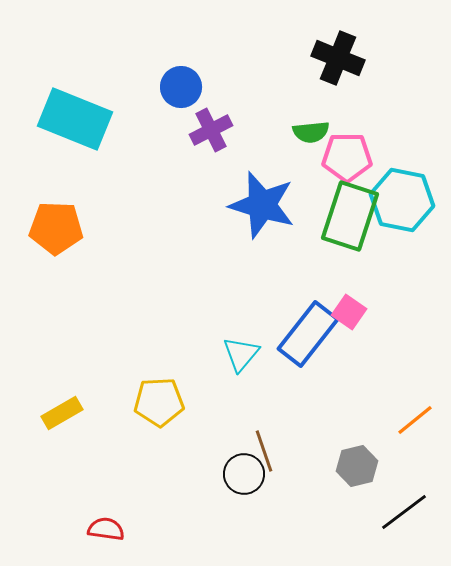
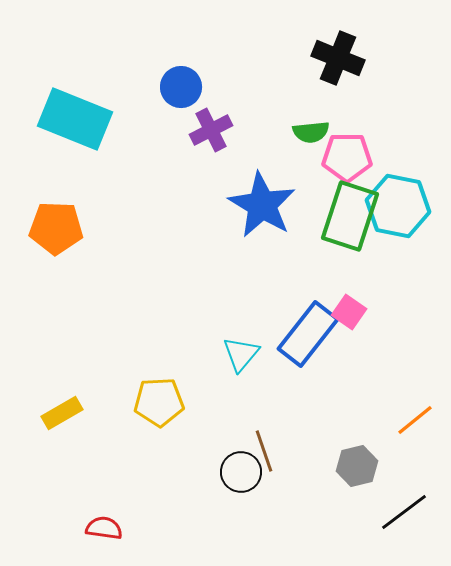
cyan hexagon: moved 4 px left, 6 px down
blue star: rotated 14 degrees clockwise
black circle: moved 3 px left, 2 px up
red semicircle: moved 2 px left, 1 px up
